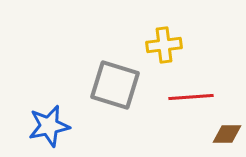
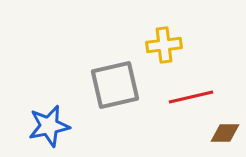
gray square: rotated 30 degrees counterclockwise
red line: rotated 9 degrees counterclockwise
brown diamond: moved 2 px left, 1 px up
